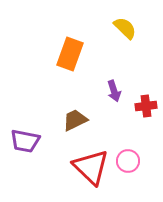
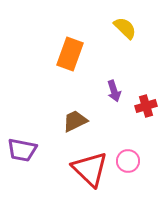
red cross: rotated 10 degrees counterclockwise
brown trapezoid: moved 1 px down
purple trapezoid: moved 3 px left, 9 px down
red triangle: moved 1 px left, 2 px down
